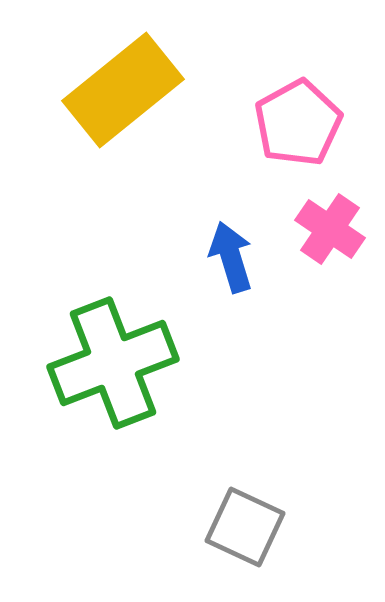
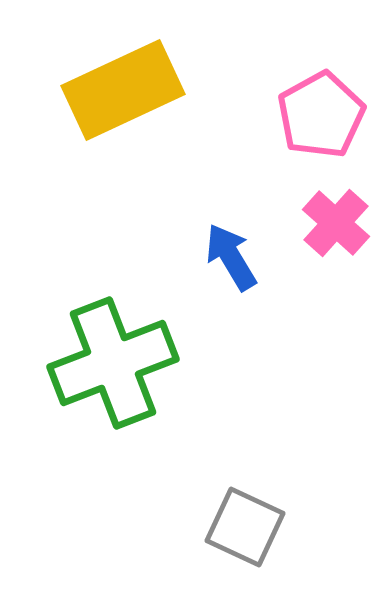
yellow rectangle: rotated 14 degrees clockwise
pink pentagon: moved 23 px right, 8 px up
pink cross: moved 6 px right, 6 px up; rotated 8 degrees clockwise
blue arrow: rotated 14 degrees counterclockwise
